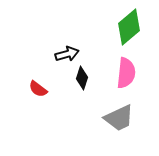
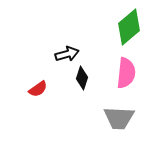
red semicircle: rotated 72 degrees counterclockwise
gray trapezoid: rotated 28 degrees clockwise
